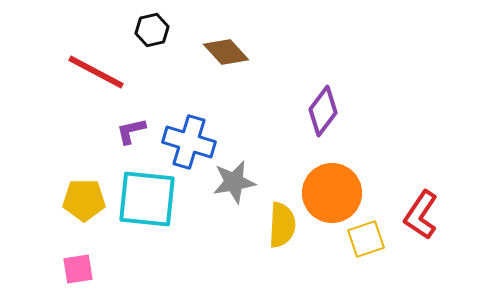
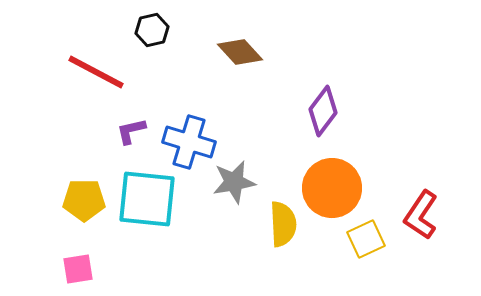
brown diamond: moved 14 px right
orange circle: moved 5 px up
yellow semicircle: moved 1 px right, 1 px up; rotated 6 degrees counterclockwise
yellow square: rotated 6 degrees counterclockwise
